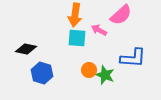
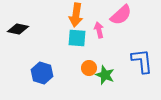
orange arrow: moved 1 px right
pink arrow: rotated 49 degrees clockwise
black diamond: moved 8 px left, 20 px up
blue L-shape: moved 9 px right, 3 px down; rotated 100 degrees counterclockwise
orange circle: moved 2 px up
